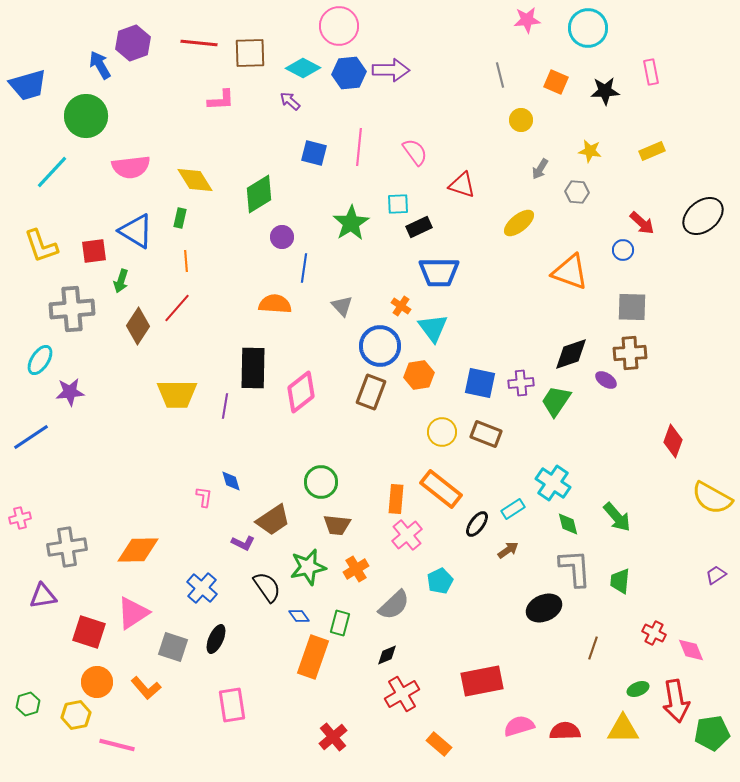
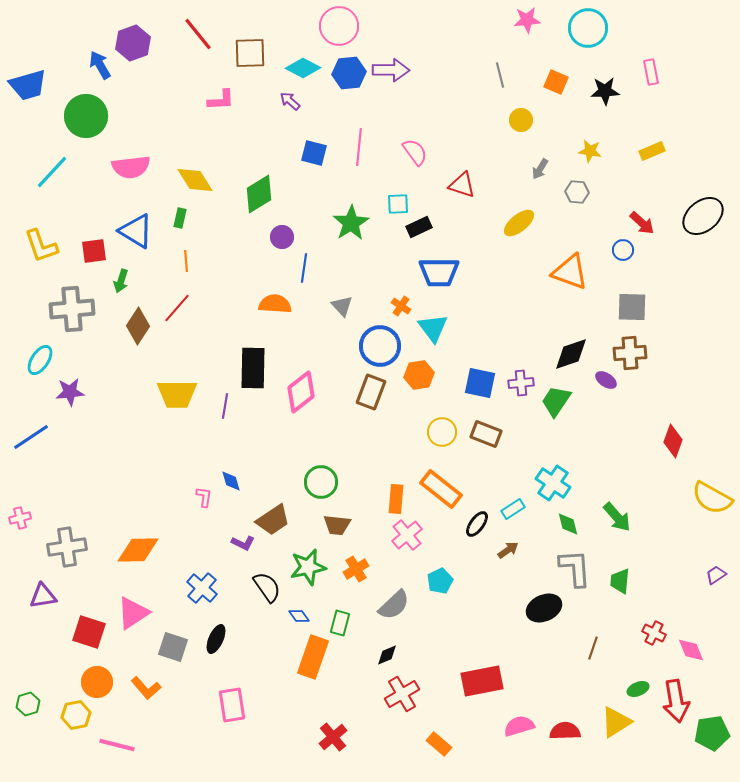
red line at (199, 43): moved 1 px left, 9 px up; rotated 45 degrees clockwise
yellow triangle at (623, 729): moved 7 px left, 7 px up; rotated 32 degrees counterclockwise
